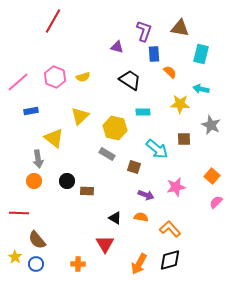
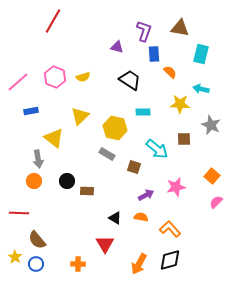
purple arrow at (146, 195): rotated 49 degrees counterclockwise
